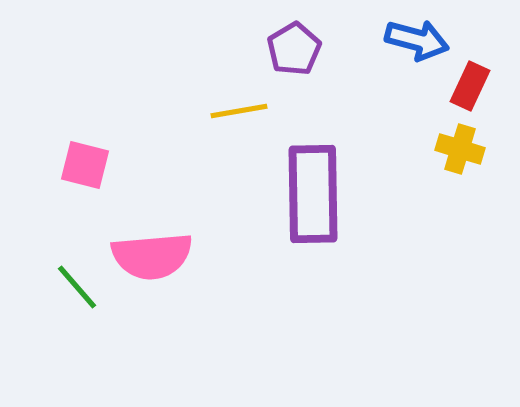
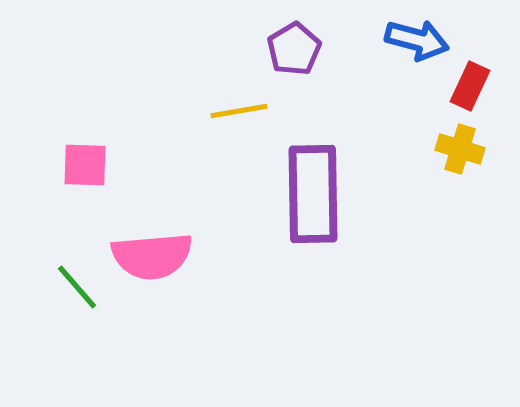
pink square: rotated 12 degrees counterclockwise
